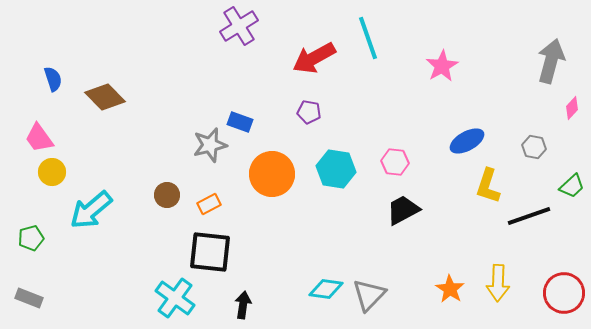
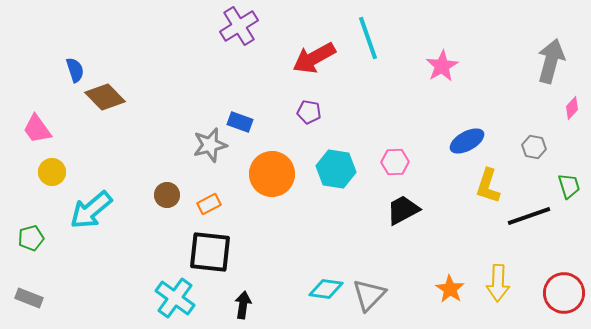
blue semicircle: moved 22 px right, 9 px up
pink trapezoid: moved 2 px left, 9 px up
pink hexagon: rotated 8 degrees counterclockwise
green trapezoid: moved 3 px left; rotated 64 degrees counterclockwise
